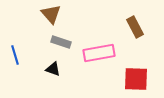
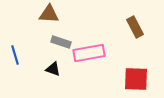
brown triangle: moved 2 px left; rotated 45 degrees counterclockwise
pink rectangle: moved 10 px left
